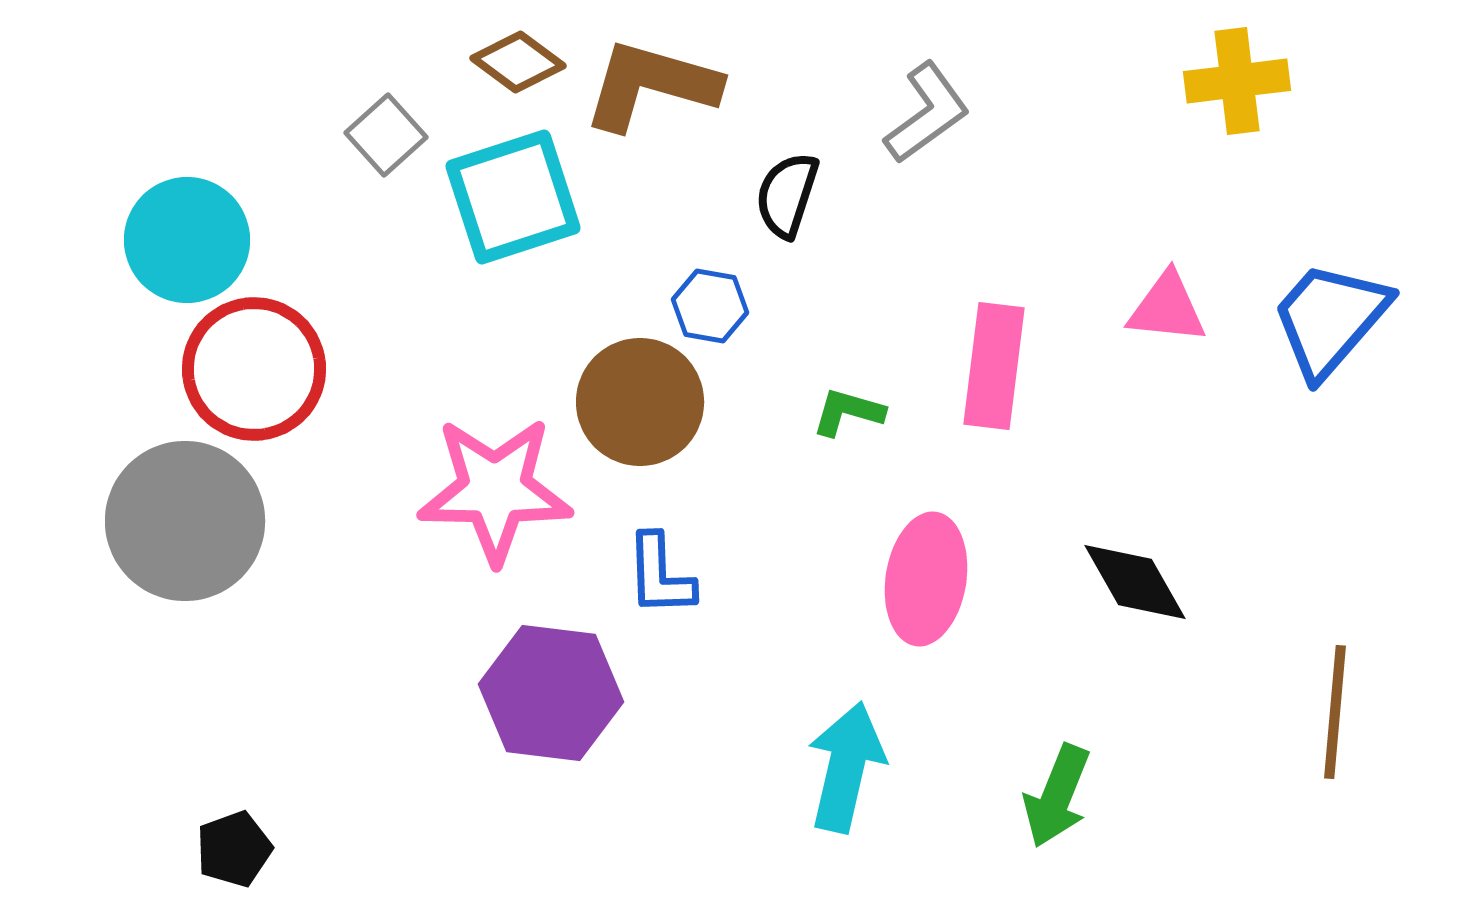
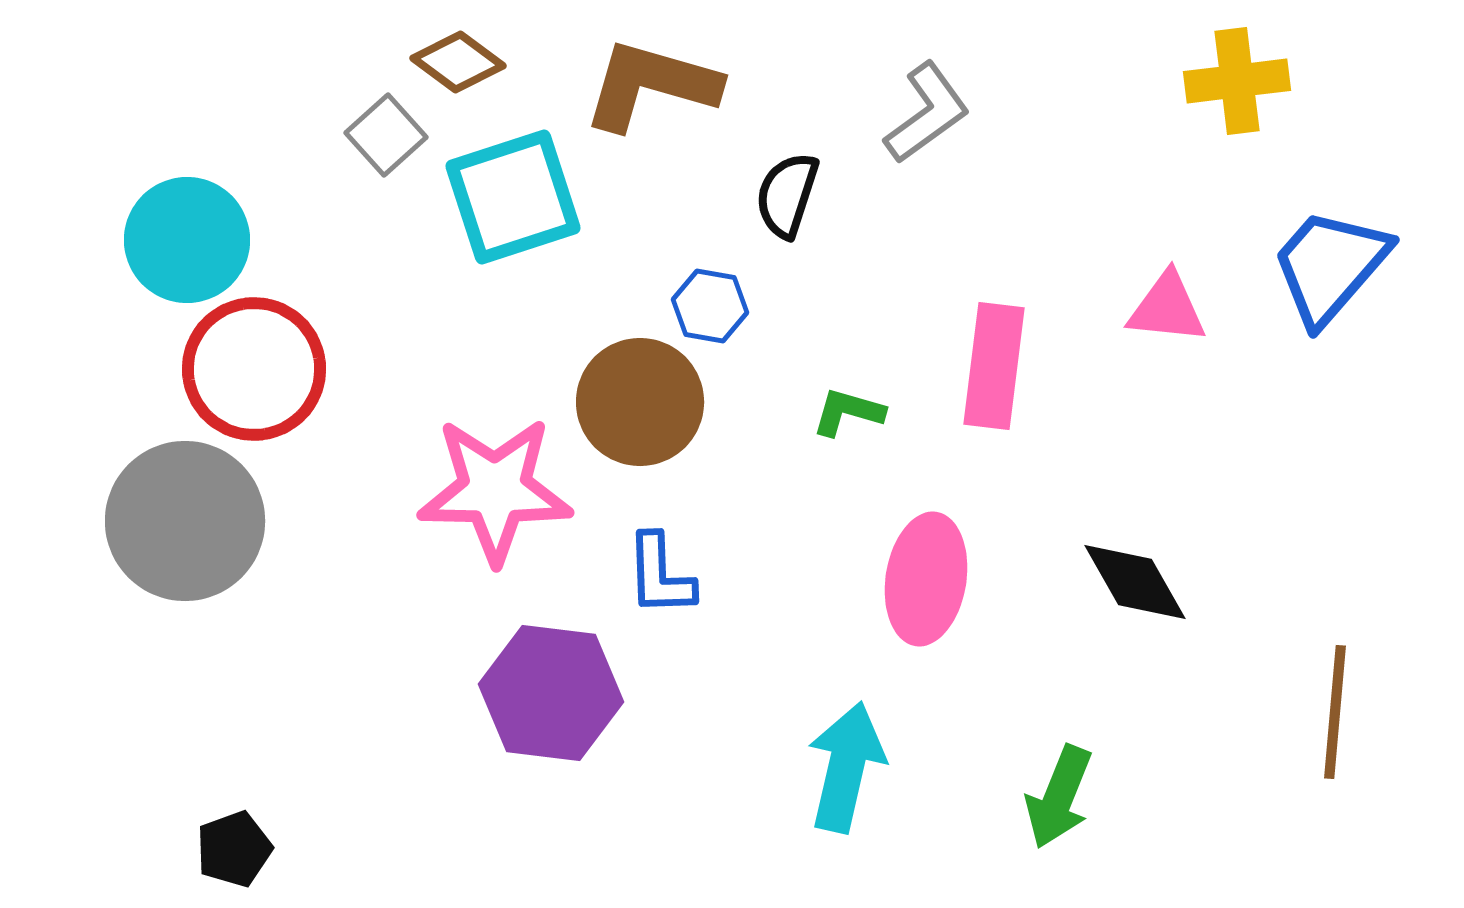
brown diamond: moved 60 px left
blue trapezoid: moved 53 px up
green arrow: moved 2 px right, 1 px down
